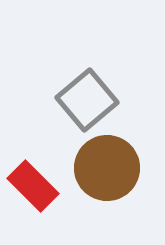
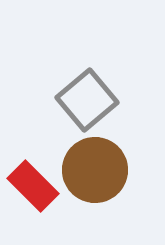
brown circle: moved 12 px left, 2 px down
